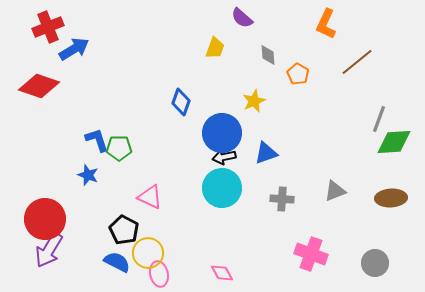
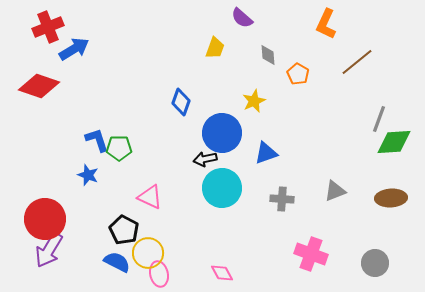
black arrow: moved 19 px left, 2 px down
